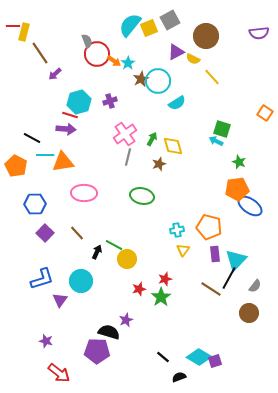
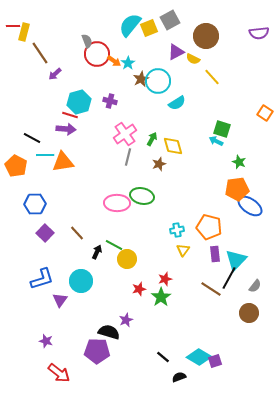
purple cross at (110, 101): rotated 32 degrees clockwise
pink ellipse at (84, 193): moved 33 px right, 10 px down
